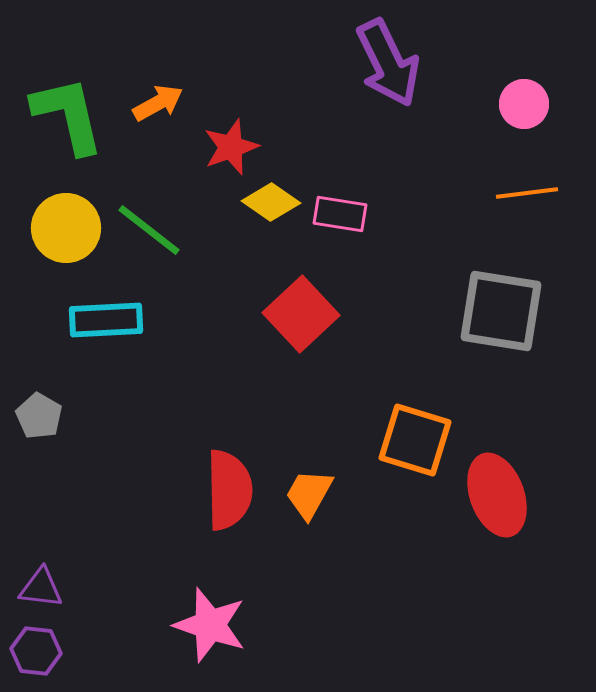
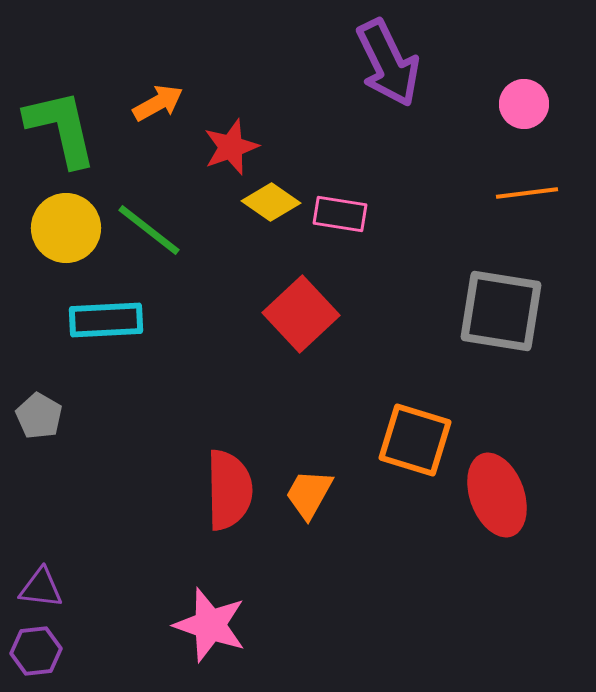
green L-shape: moved 7 px left, 13 px down
purple hexagon: rotated 12 degrees counterclockwise
